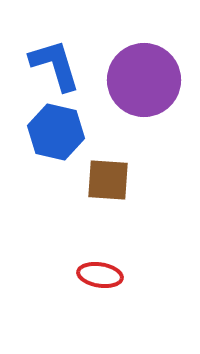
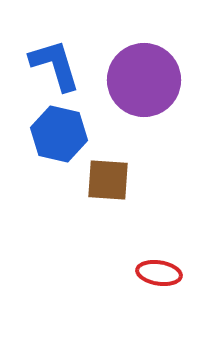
blue hexagon: moved 3 px right, 2 px down
red ellipse: moved 59 px right, 2 px up
